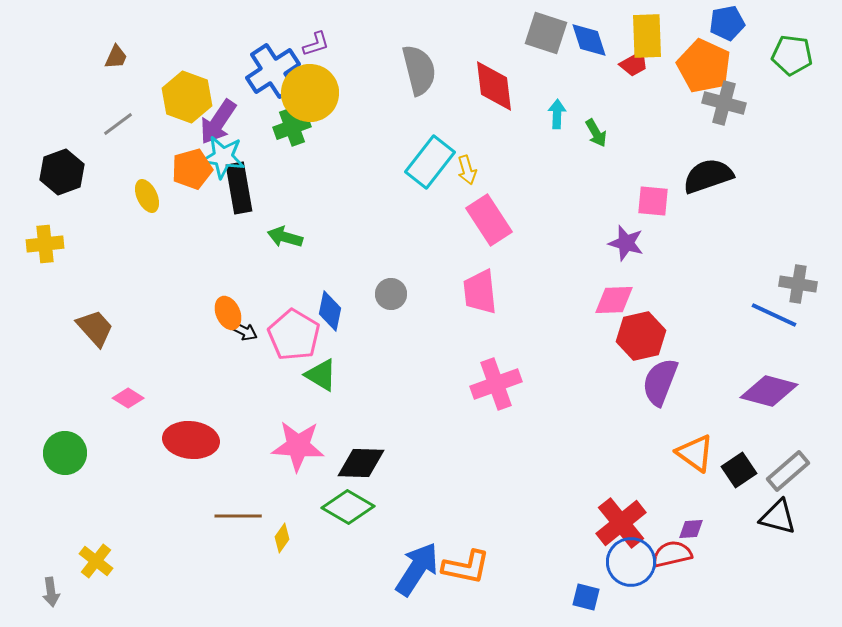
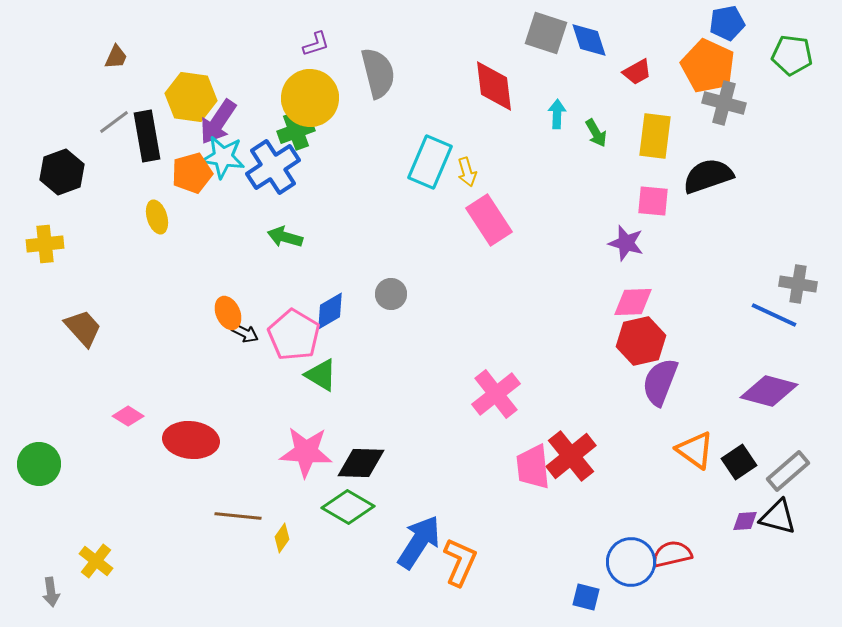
yellow rectangle at (647, 36): moved 8 px right, 100 px down; rotated 9 degrees clockwise
red trapezoid at (634, 64): moved 3 px right, 8 px down
orange pentagon at (704, 66): moved 4 px right
gray semicircle at (419, 70): moved 41 px left, 3 px down
blue cross at (273, 71): moved 96 px down
yellow circle at (310, 93): moved 5 px down
yellow hexagon at (187, 97): moved 4 px right; rotated 12 degrees counterclockwise
gray line at (118, 124): moved 4 px left, 2 px up
green cross at (292, 127): moved 4 px right, 4 px down
cyan rectangle at (430, 162): rotated 15 degrees counterclockwise
orange pentagon at (192, 169): moved 4 px down
yellow arrow at (467, 170): moved 2 px down
black rectangle at (239, 188): moved 92 px left, 52 px up
yellow ellipse at (147, 196): moved 10 px right, 21 px down; rotated 8 degrees clockwise
pink trapezoid at (480, 292): moved 53 px right, 175 px down
pink diamond at (614, 300): moved 19 px right, 2 px down
blue diamond at (330, 311): rotated 48 degrees clockwise
brown trapezoid at (95, 328): moved 12 px left
black arrow at (244, 331): moved 1 px right, 2 px down
red hexagon at (641, 336): moved 5 px down
pink cross at (496, 384): moved 10 px down; rotated 18 degrees counterclockwise
pink diamond at (128, 398): moved 18 px down
pink star at (298, 446): moved 8 px right, 6 px down
green circle at (65, 453): moved 26 px left, 11 px down
orange triangle at (695, 453): moved 3 px up
black square at (739, 470): moved 8 px up
brown line at (238, 516): rotated 6 degrees clockwise
red cross at (621, 523): moved 50 px left, 67 px up
purple diamond at (691, 529): moved 54 px right, 8 px up
orange L-shape at (466, 567): moved 6 px left, 5 px up; rotated 78 degrees counterclockwise
blue arrow at (417, 569): moved 2 px right, 27 px up
